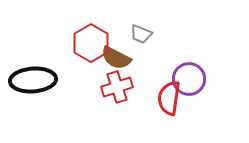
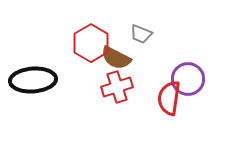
purple circle: moved 1 px left
